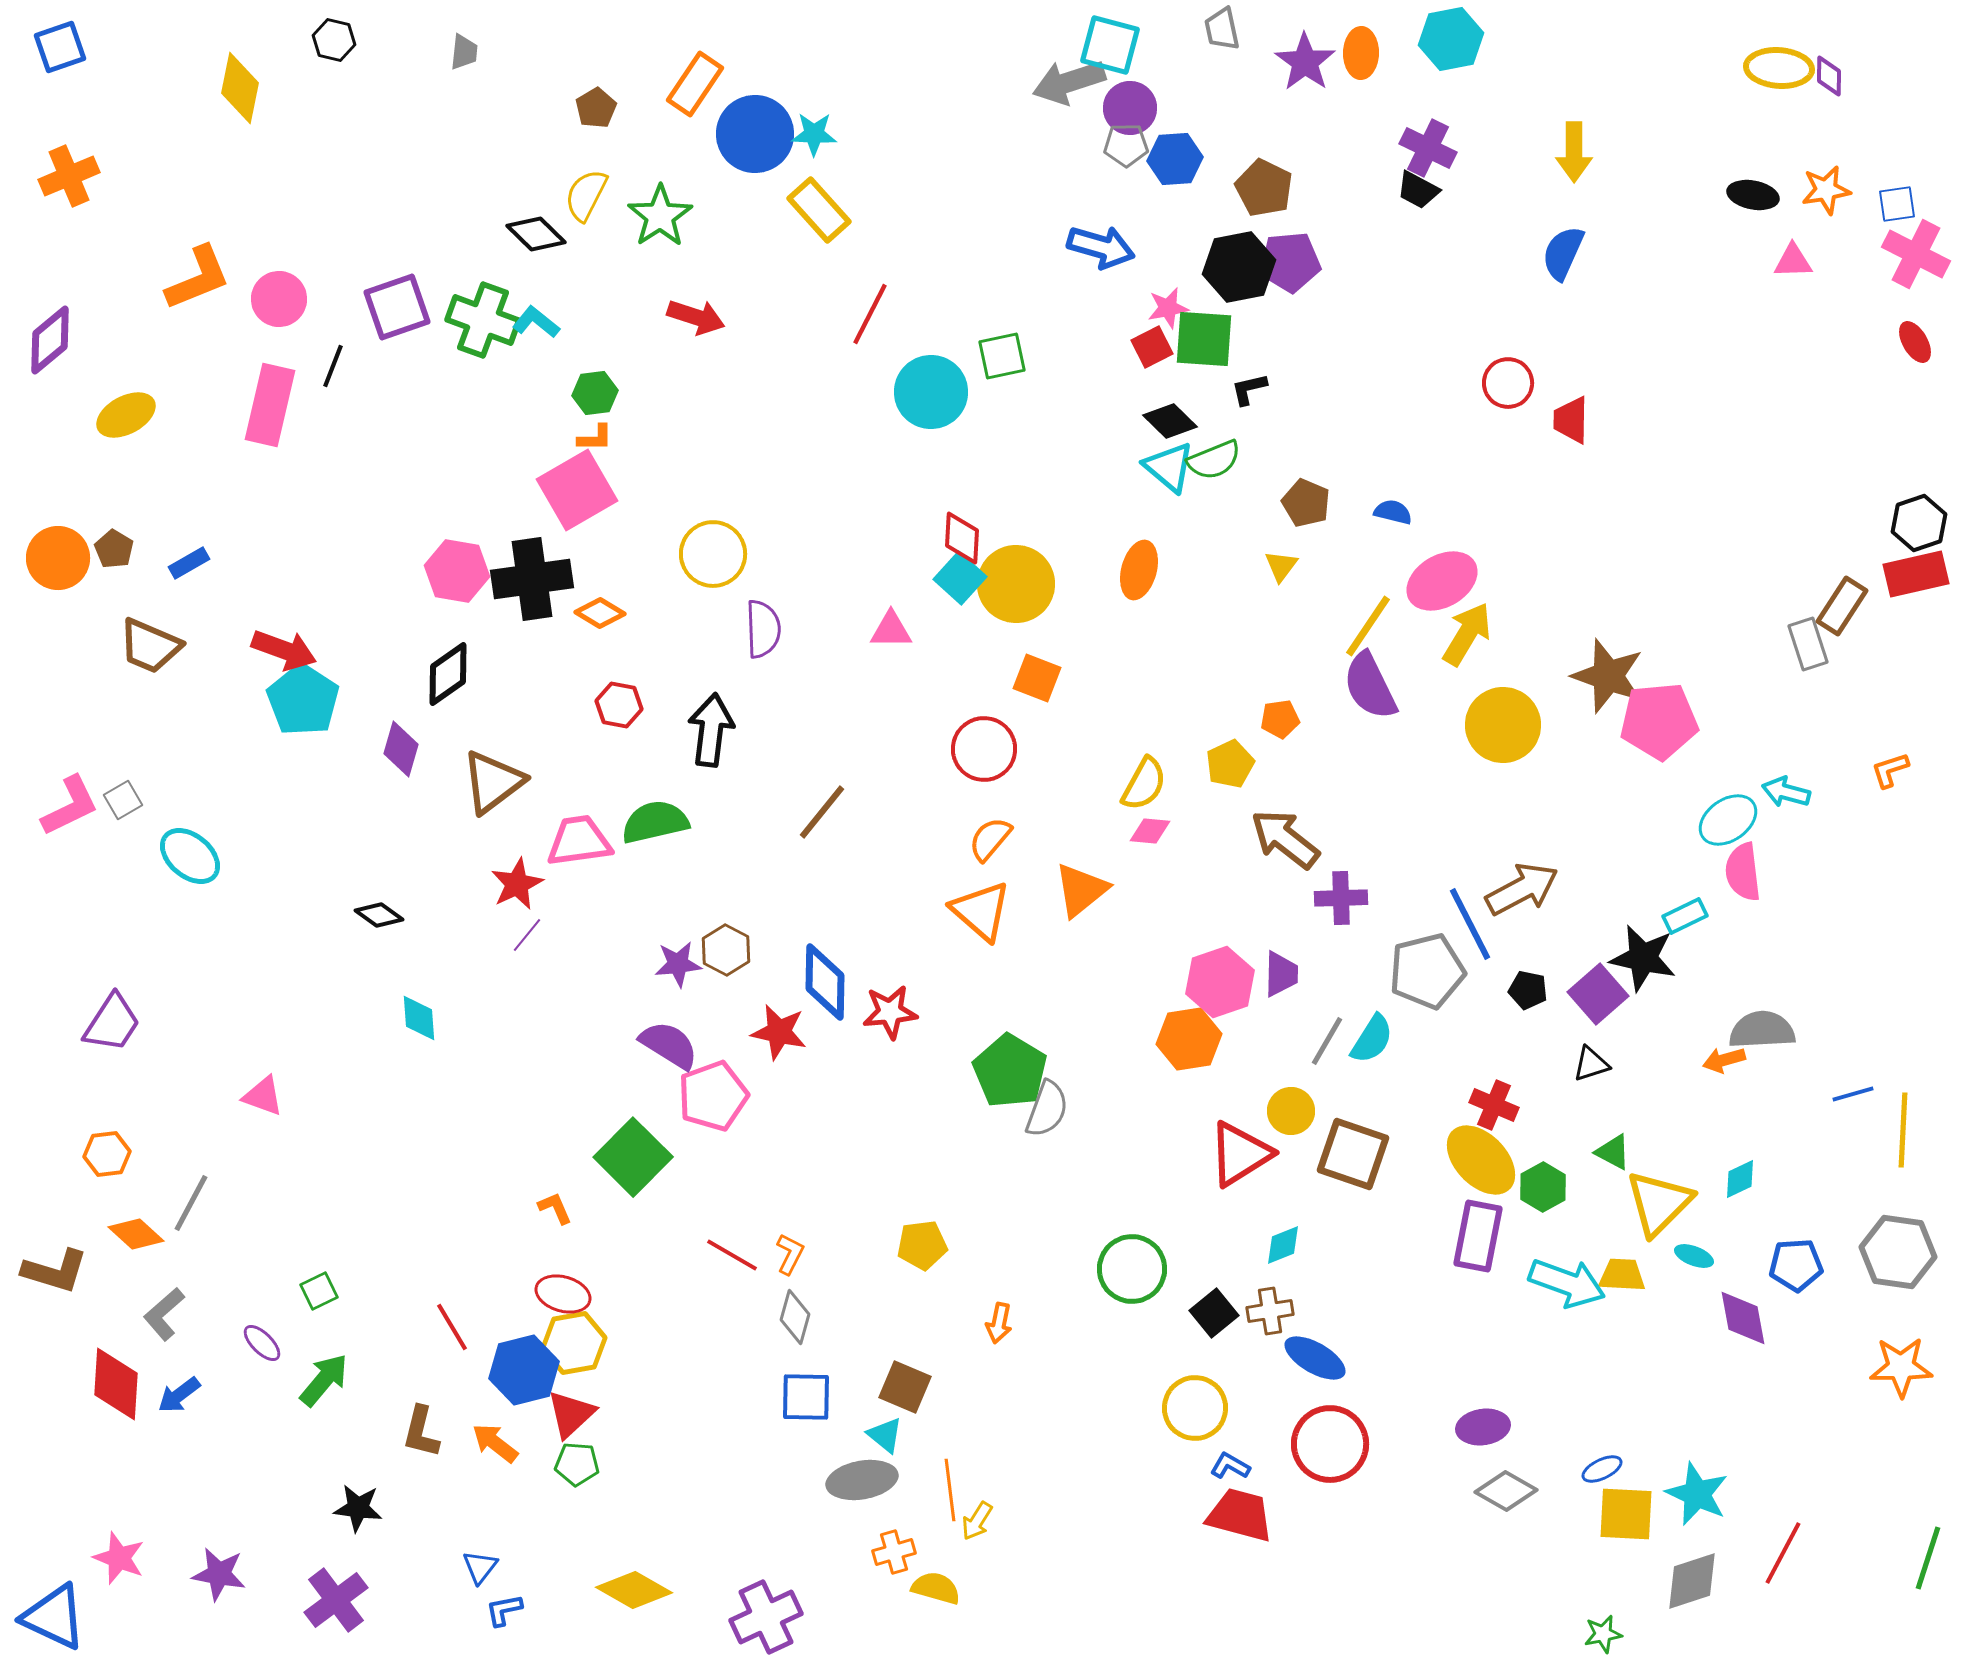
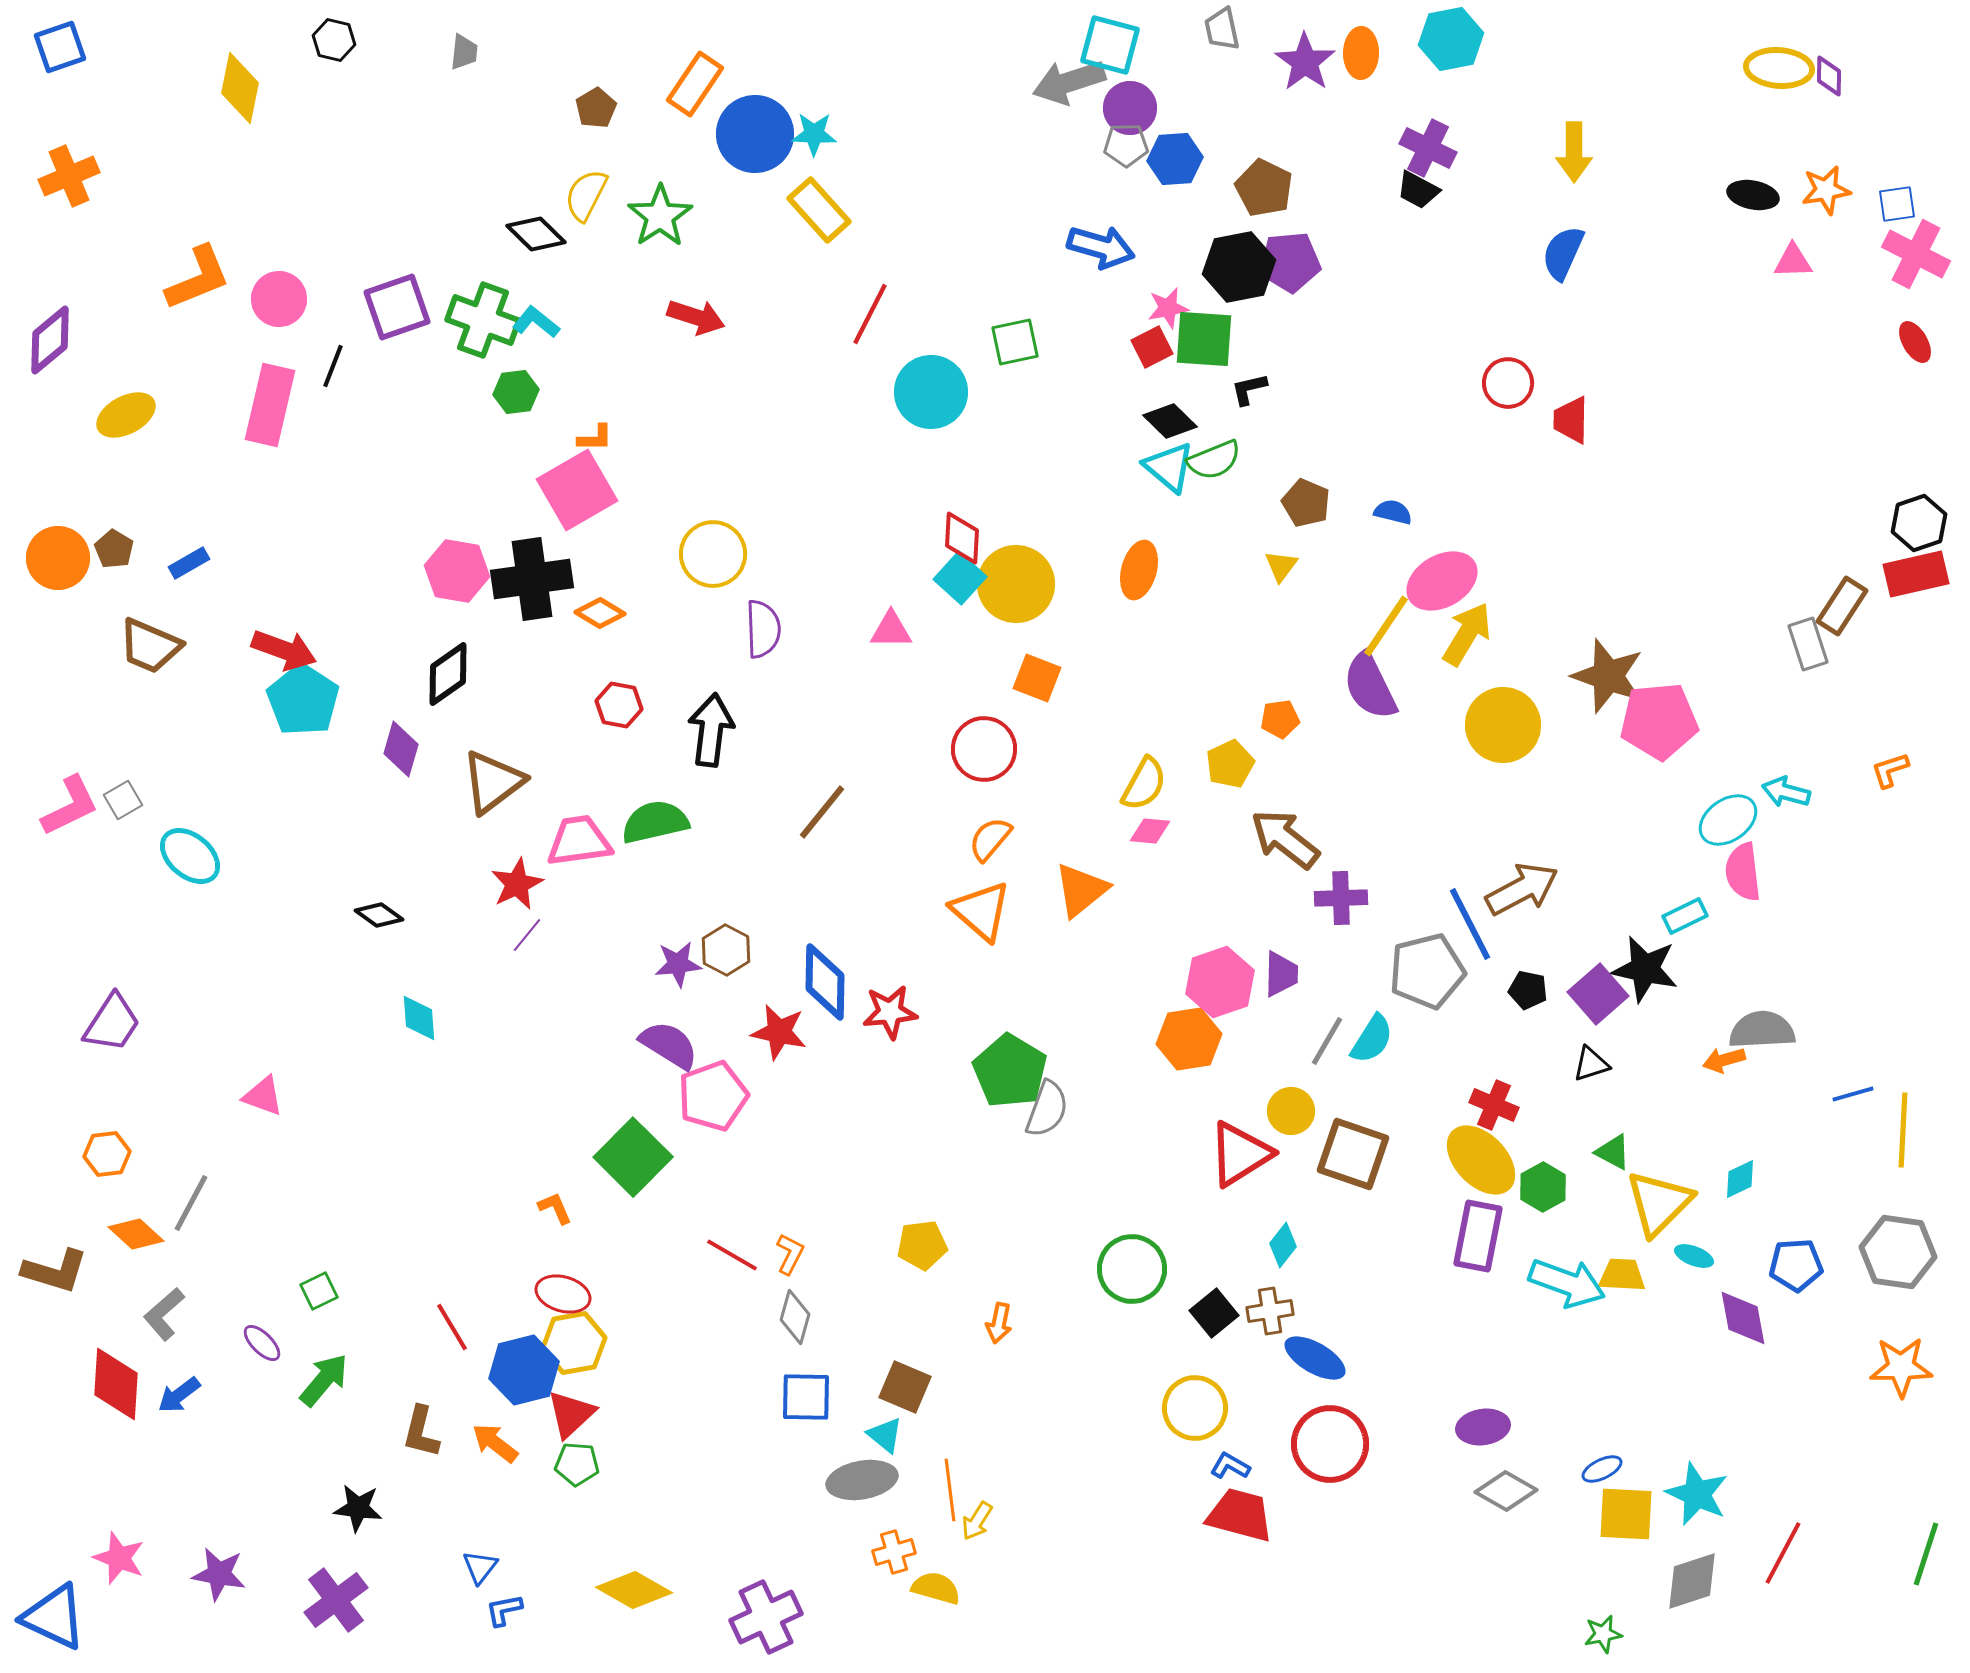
green square at (1002, 356): moved 13 px right, 14 px up
green hexagon at (595, 393): moved 79 px left, 1 px up
yellow line at (1368, 626): moved 18 px right
black star at (1643, 958): moved 2 px right, 11 px down
cyan diamond at (1283, 1245): rotated 30 degrees counterclockwise
green line at (1928, 1558): moved 2 px left, 4 px up
